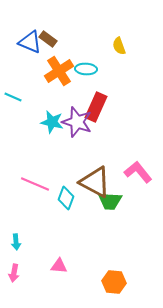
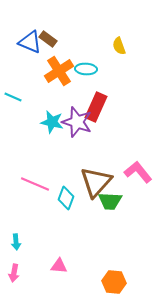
brown triangle: moved 1 px right; rotated 44 degrees clockwise
